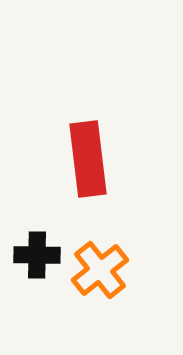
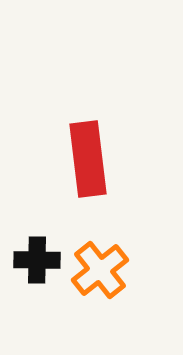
black cross: moved 5 px down
